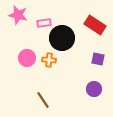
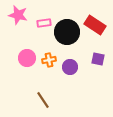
black circle: moved 5 px right, 6 px up
orange cross: rotated 16 degrees counterclockwise
purple circle: moved 24 px left, 22 px up
